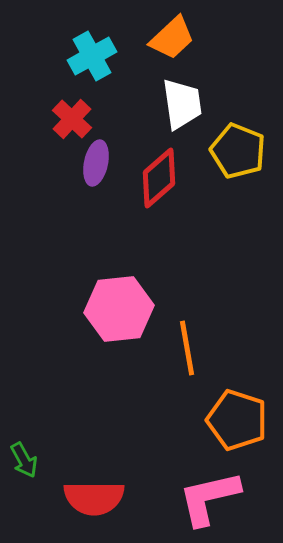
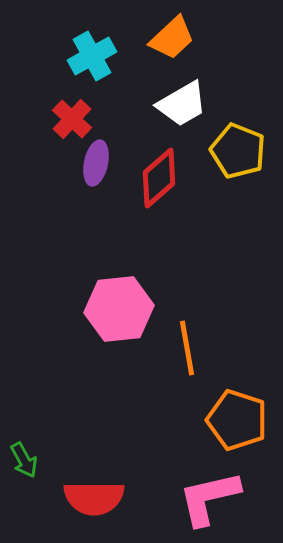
white trapezoid: rotated 68 degrees clockwise
